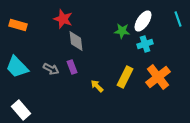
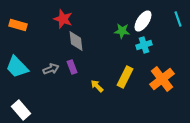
cyan cross: moved 1 px left, 1 px down
gray arrow: rotated 49 degrees counterclockwise
orange cross: moved 4 px right, 2 px down
